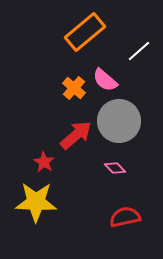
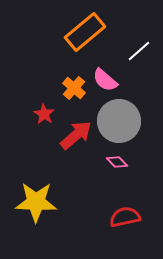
red star: moved 48 px up
pink diamond: moved 2 px right, 6 px up
